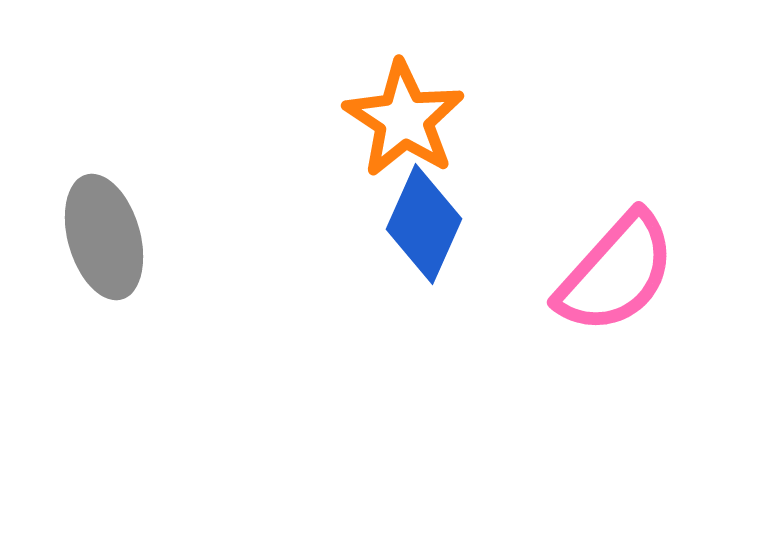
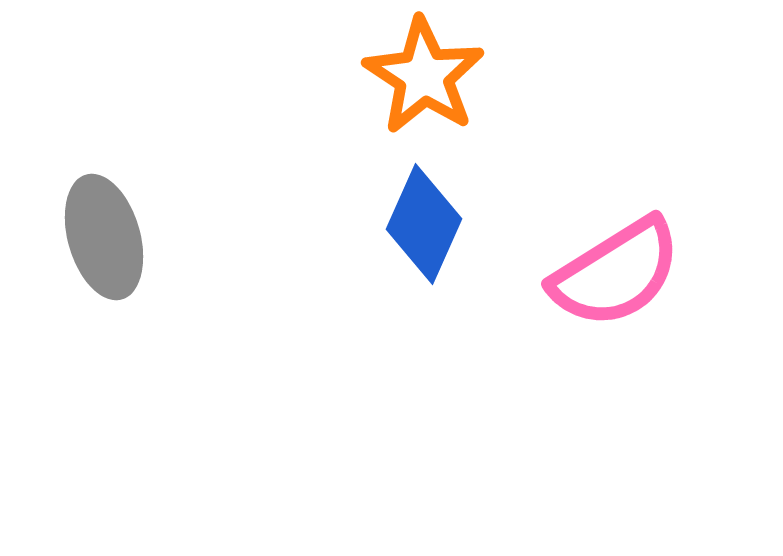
orange star: moved 20 px right, 43 px up
pink semicircle: rotated 16 degrees clockwise
